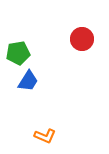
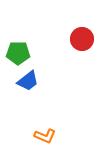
green pentagon: rotated 10 degrees clockwise
blue trapezoid: rotated 20 degrees clockwise
